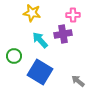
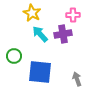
yellow star: rotated 18 degrees clockwise
cyan arrow: moved 6 px up
blue square: rotated 25 degrees counterclockwise
gray arrow: moved 1 px left, 2 px up; rotated 32 degrees clockwise
